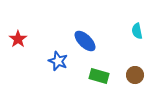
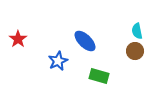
blue star: rotated 24 degrees clockwise
brown circle: moved 24 px up
